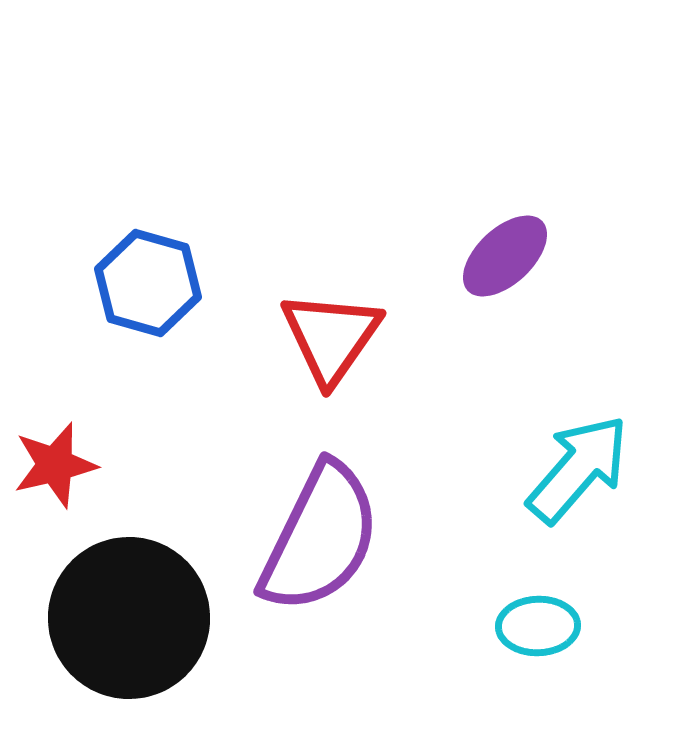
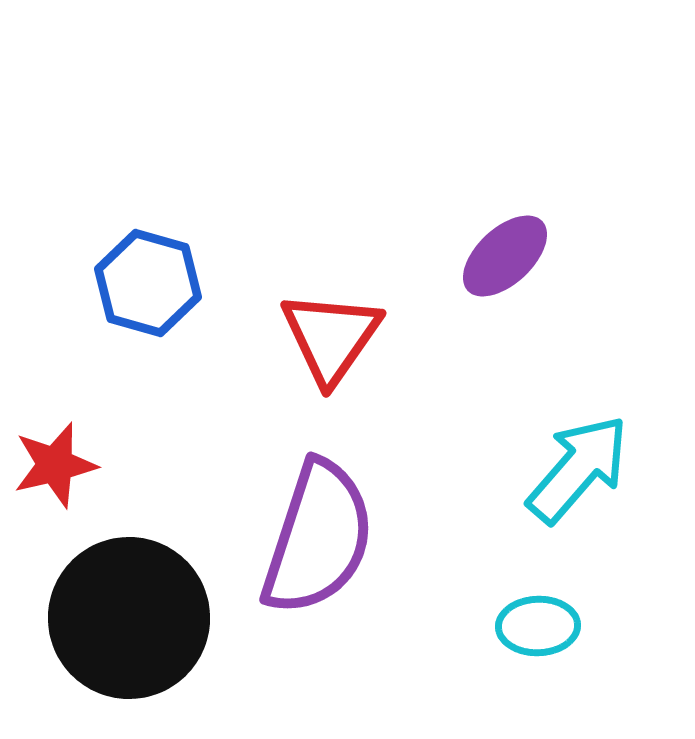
purple semicircle: moved 2 px left; rotated 8 degrees counterclockwise
